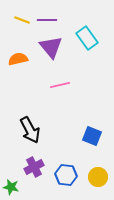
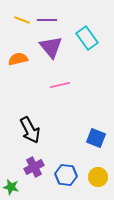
blue square: moved 4 px right, 2 px down
